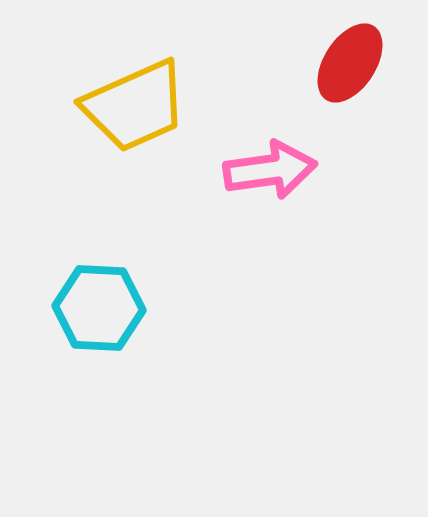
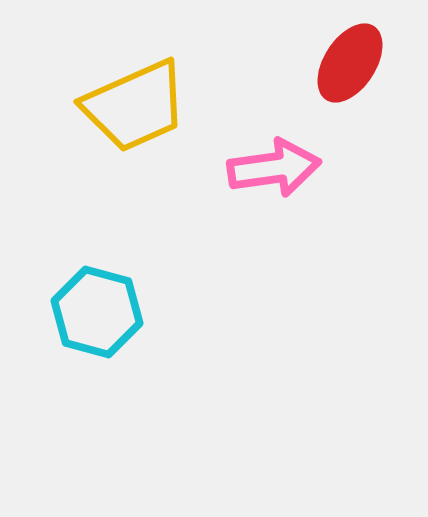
pink arrow: moved 4 px right, 2 px up
cyan hexagon: moved 2 px left, 4 px down; rotated 12 degrees clockwise
